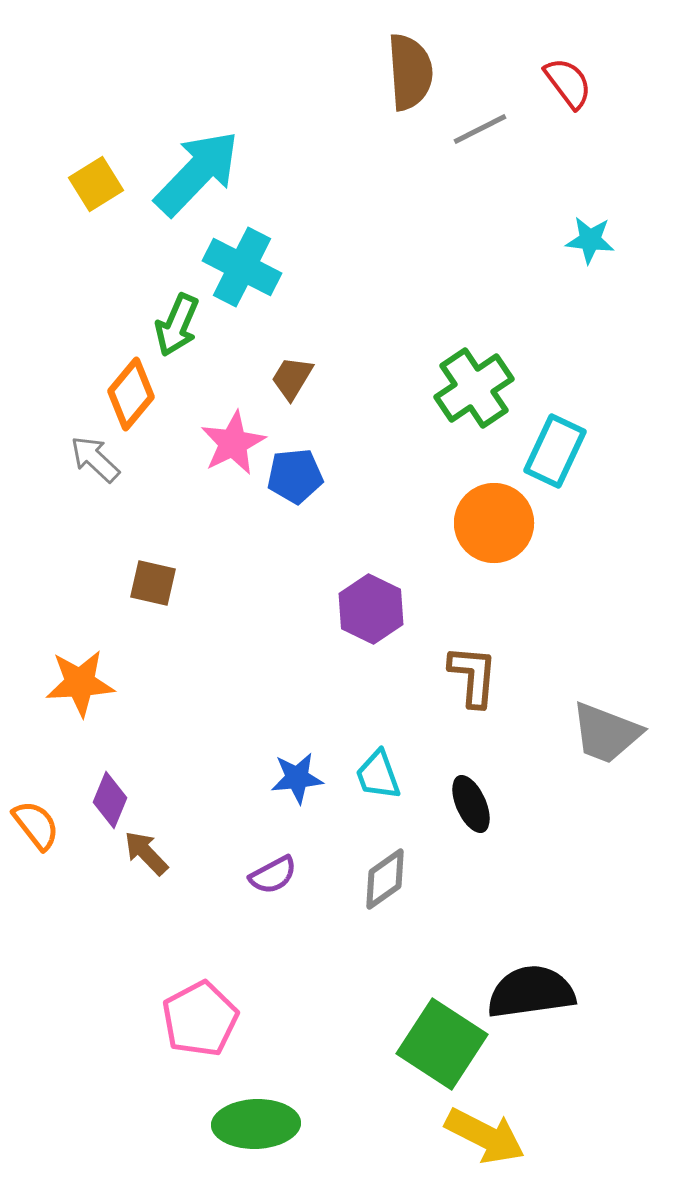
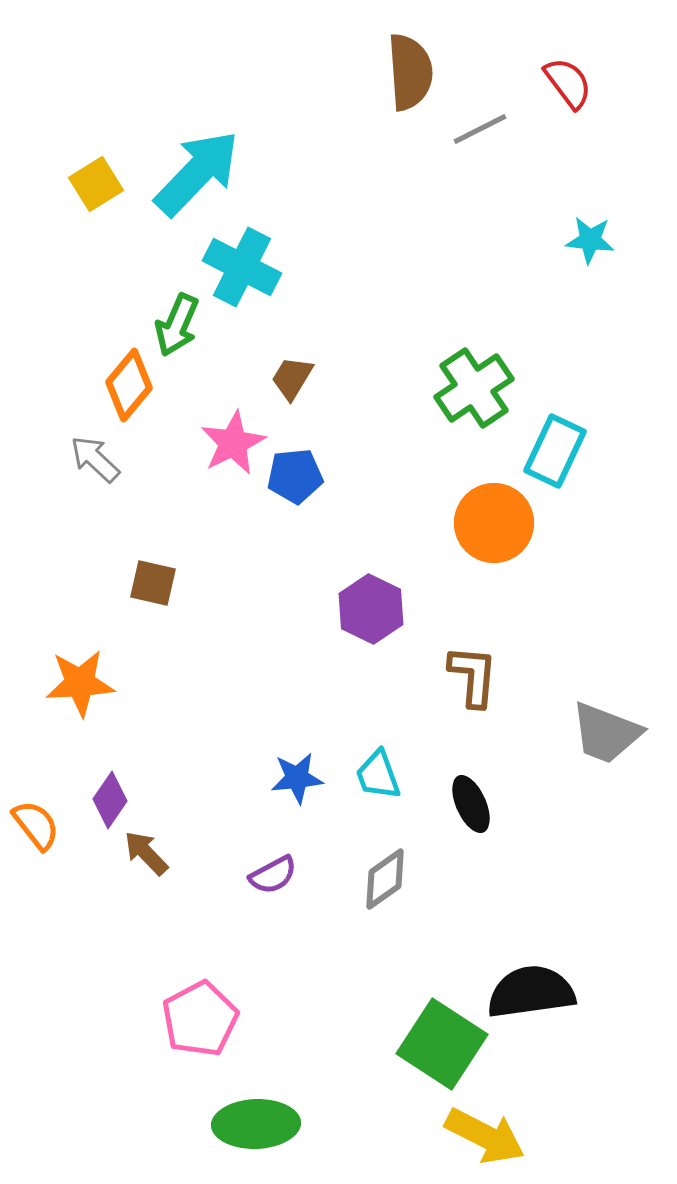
orange diamond: moved 2 px left, 9 px up
purple diamond: rotated 12 degrees clockwise
